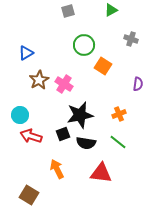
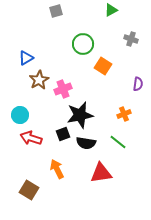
gray square: moved 12 px left
green circle: moved 1 px left, 1 px up
blue triangle: moved 5 px down
pink cross: moved 1 px left, 5 px down; rotated 36 degrees clockwise
orange cross: moved 5 px right
red arrow: moved 2 px down
red triangle: rotated 15 degrees counterclockwise
brown square: moved 5 px up
